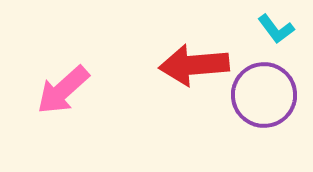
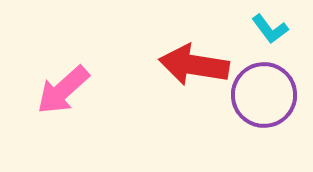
cyan L-shape: moved 6 px left
red arrow: rotated 14 degrees clockwise
